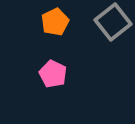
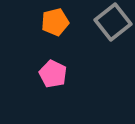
orange pentagon: rotated 12 degrees clockwise
